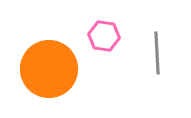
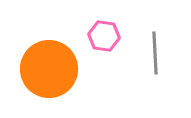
gray line: moved 2 px left
